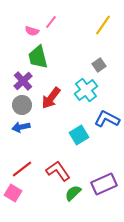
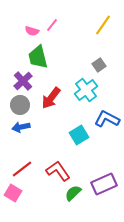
pink line: moved 1 px right, 3 px down
gray circle: moved 2 px left
